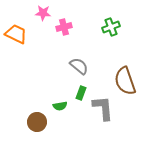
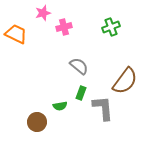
pink star: rotated 21 degrees counterclockwise
brown semicircle: rotated 124 degrees counterclockwise
